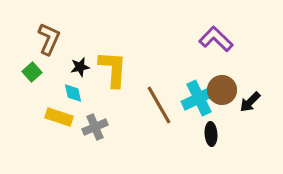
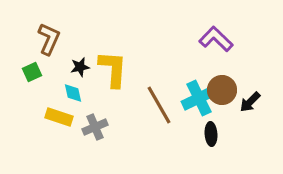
green square: rotated 18 degrees clockwise
